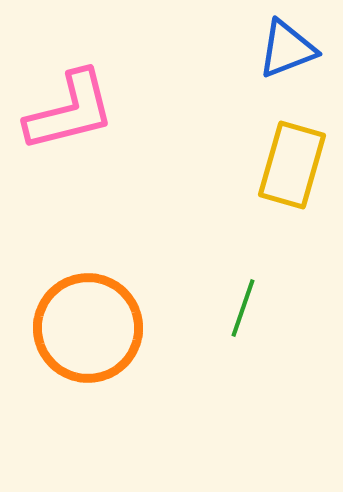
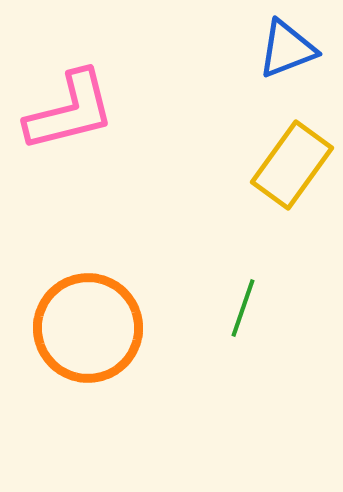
yellow rectangle: rotated 20 degrees clockwise
